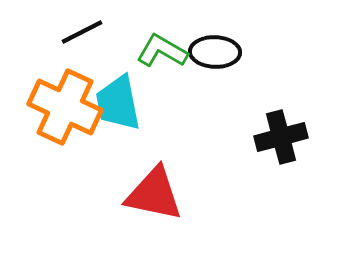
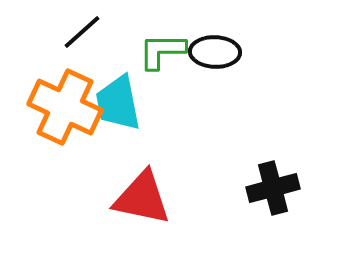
black line: rotated 15 degrees counterclockwise
green L-shape: rotated 30 degrees counterclockwise
black cross: moved 8 px left, 51 px down
red triangle: moved 12 px left, 4 px down
